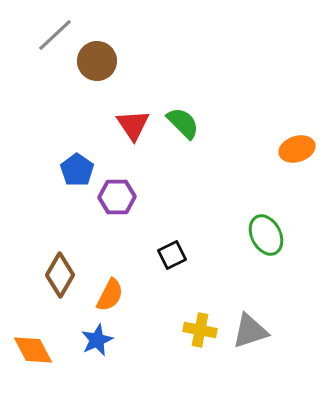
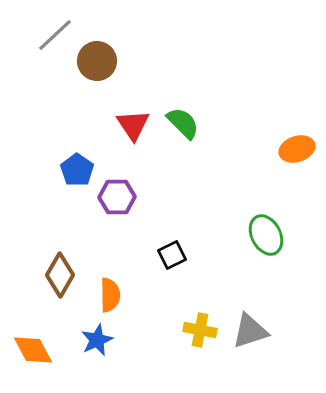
orange semicircle: rotated 28 degrees counterclockwise
